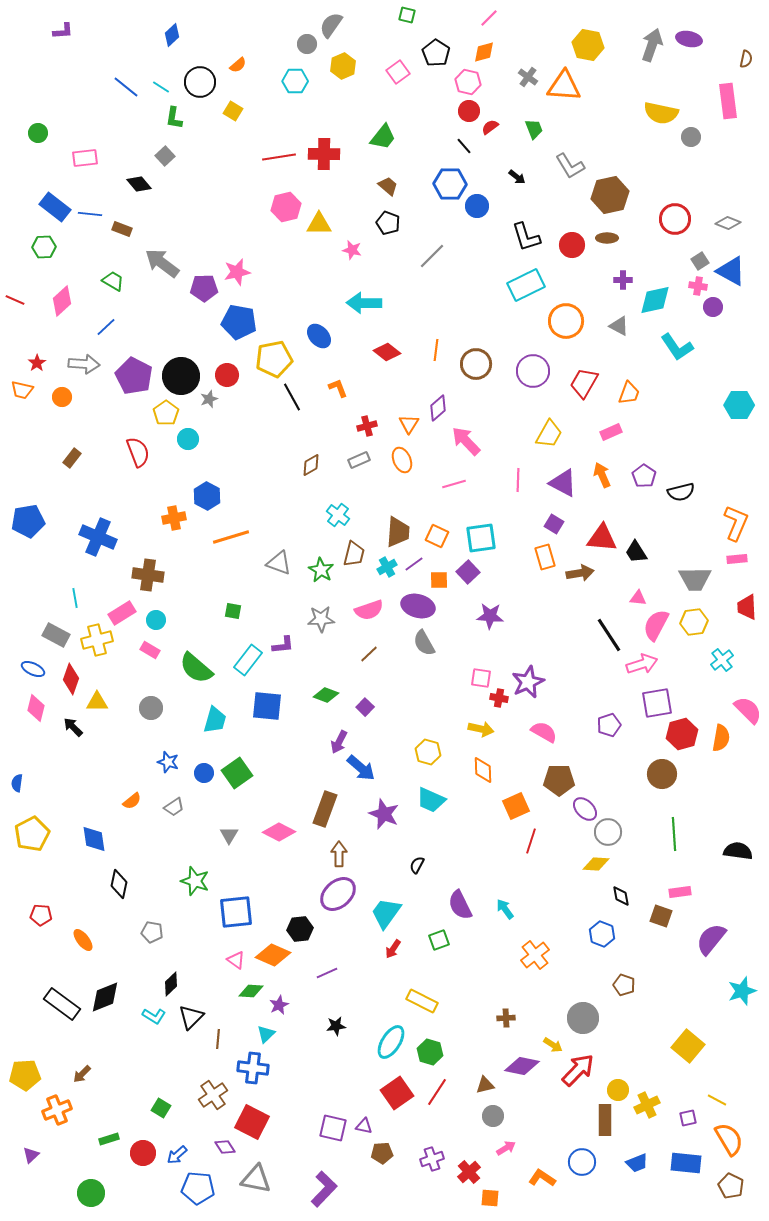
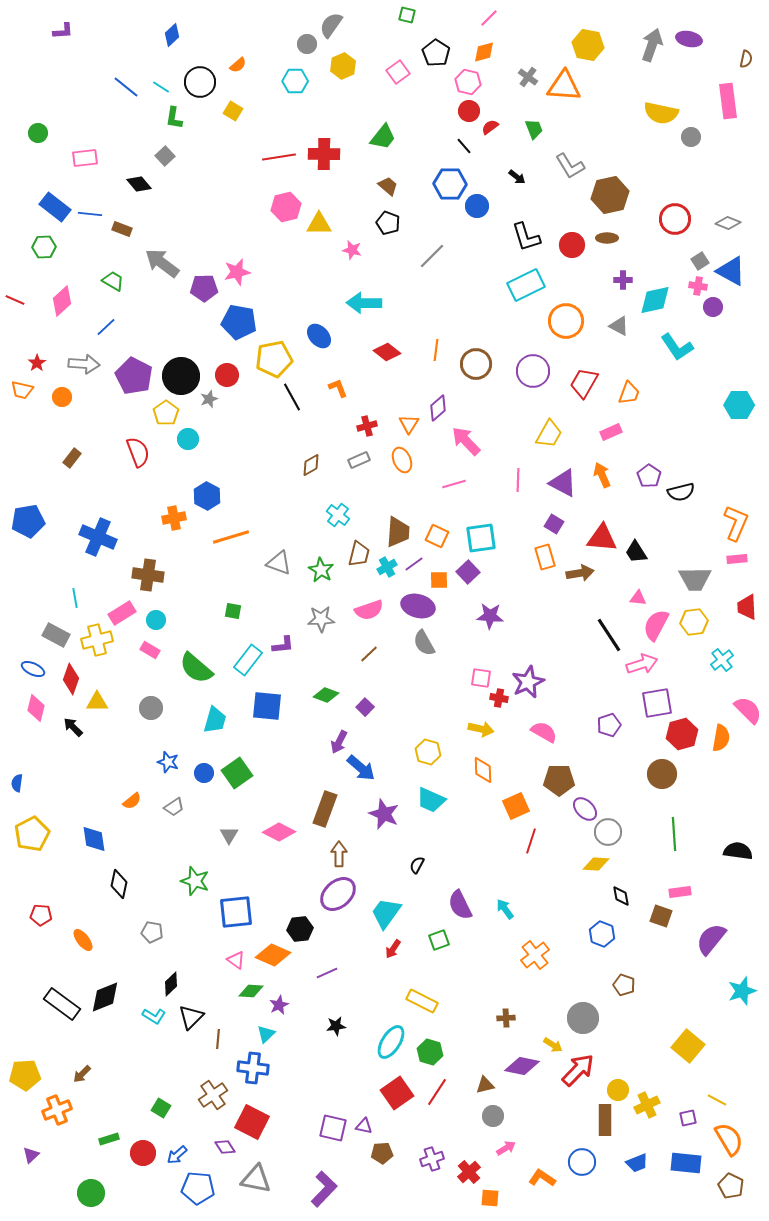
purple pentagon at (644, 476): moved 5 px right
brown trapezoid at (354, 554): moved 5 px right
